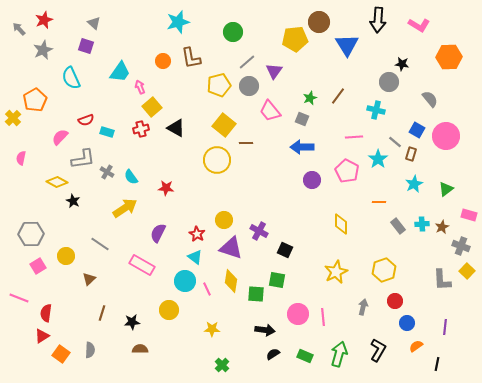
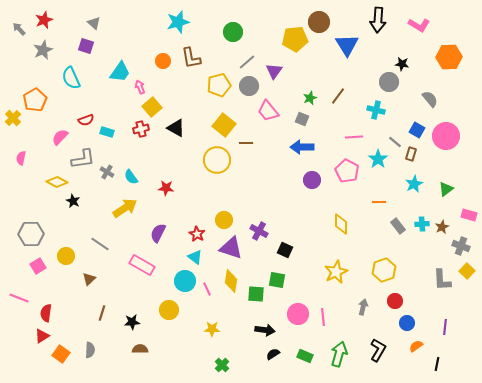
pink trapezoid at (270, 111): moved 2 px left
